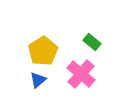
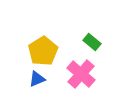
blue triangle: moved 1 px left, 1 px up; rotated 18 degrees clockwise
